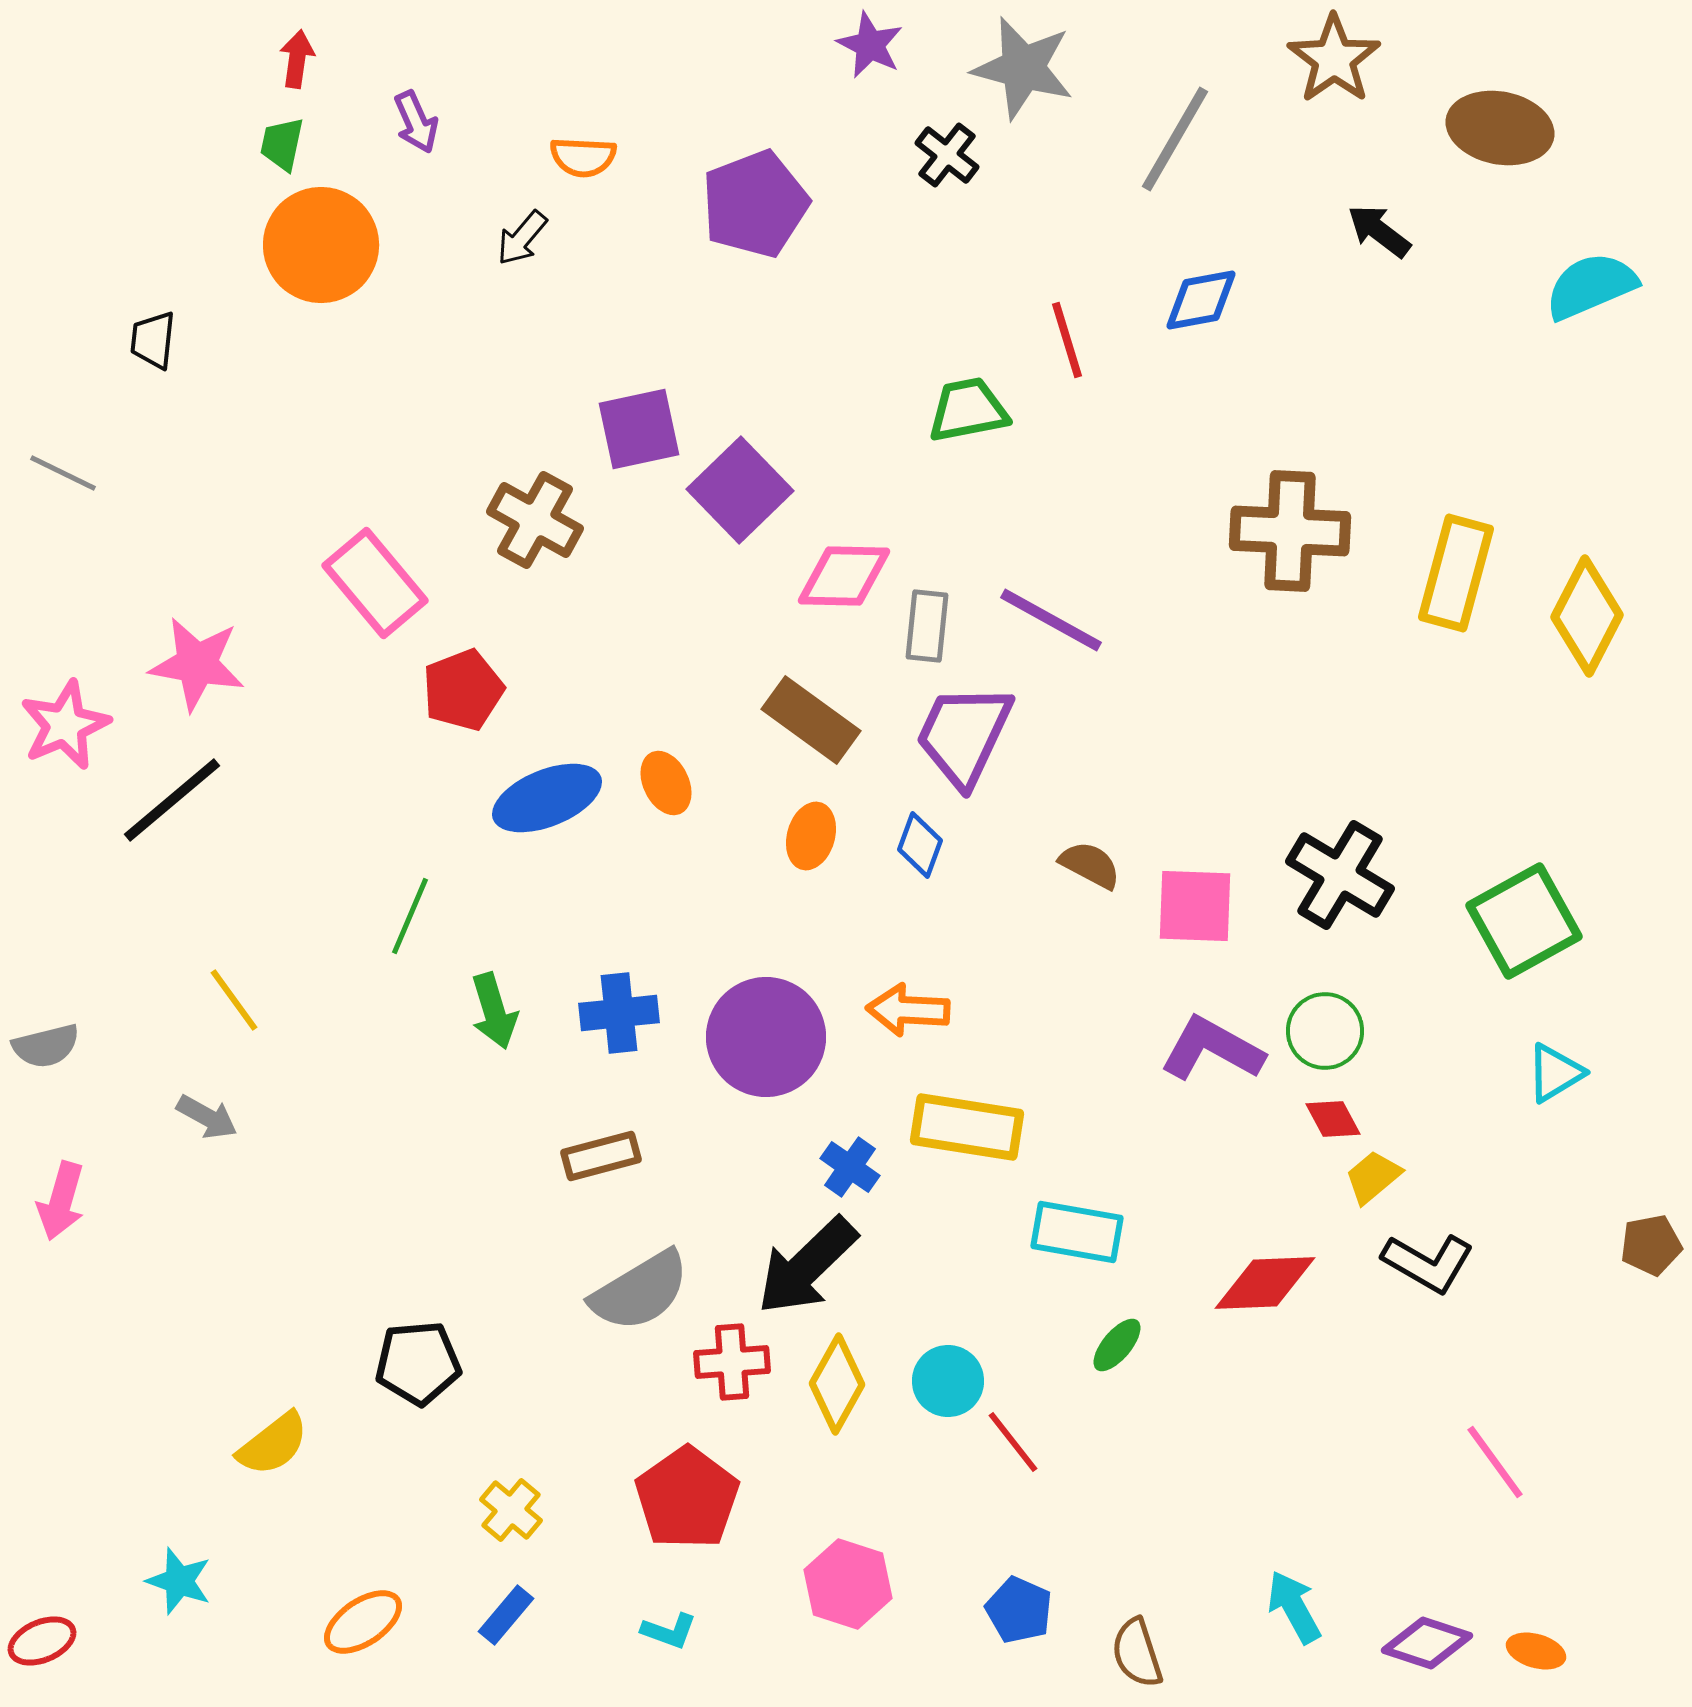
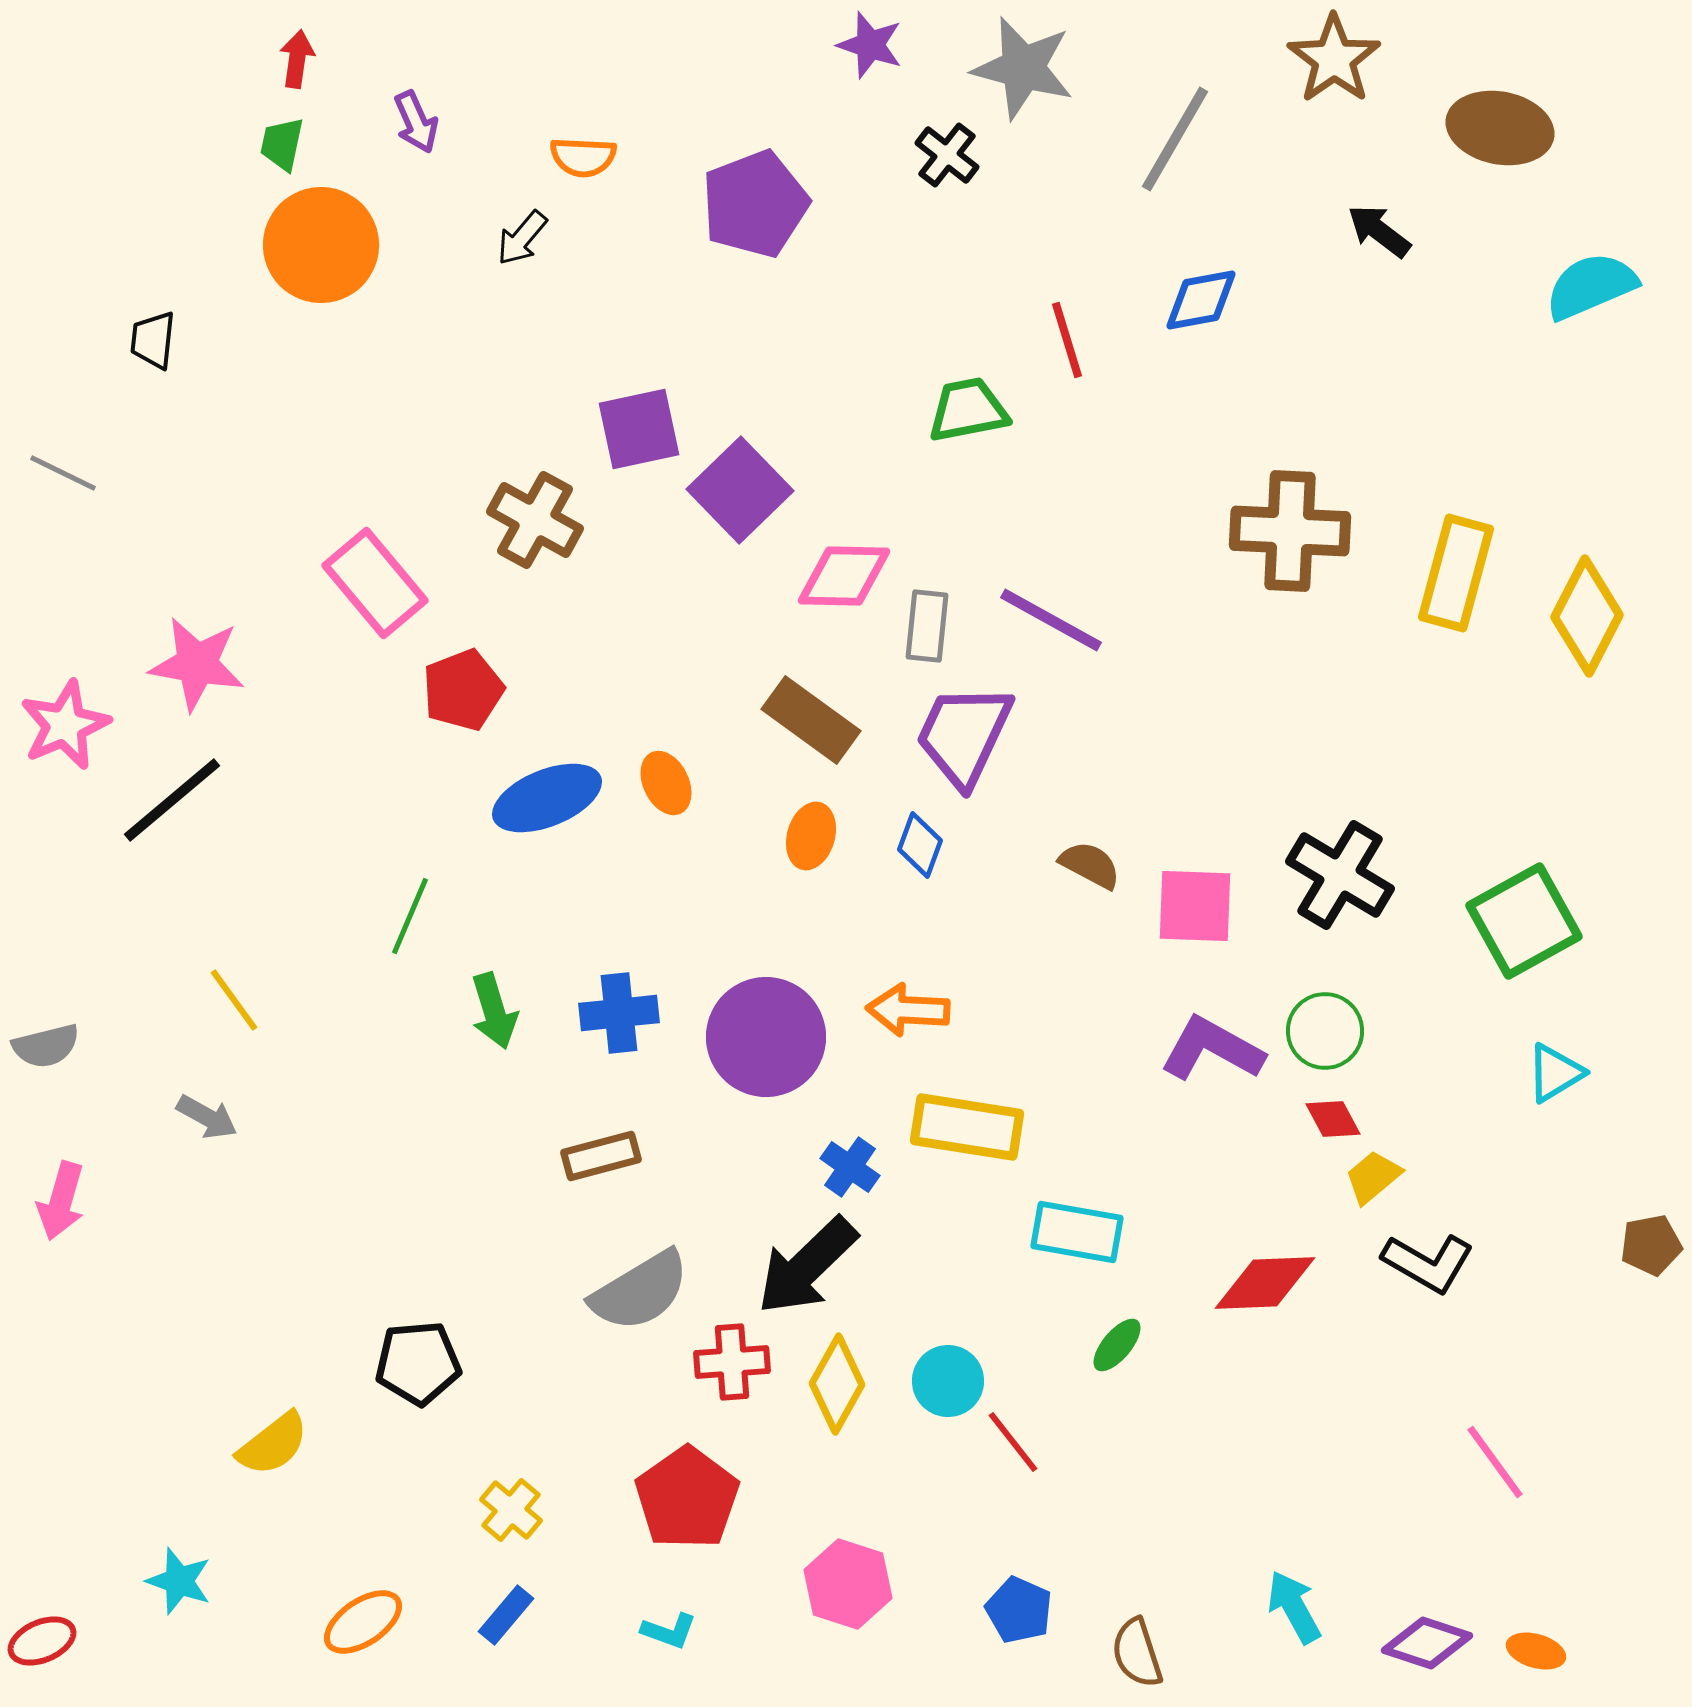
purple star at (870, 45): rotated 8 degrees counterclockwise
